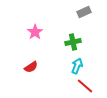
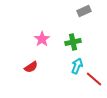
gray rectangle: moved 1 px up
pink star: moved 7 px right, 7 px down
red line: moved 9 px right, 7 px up
